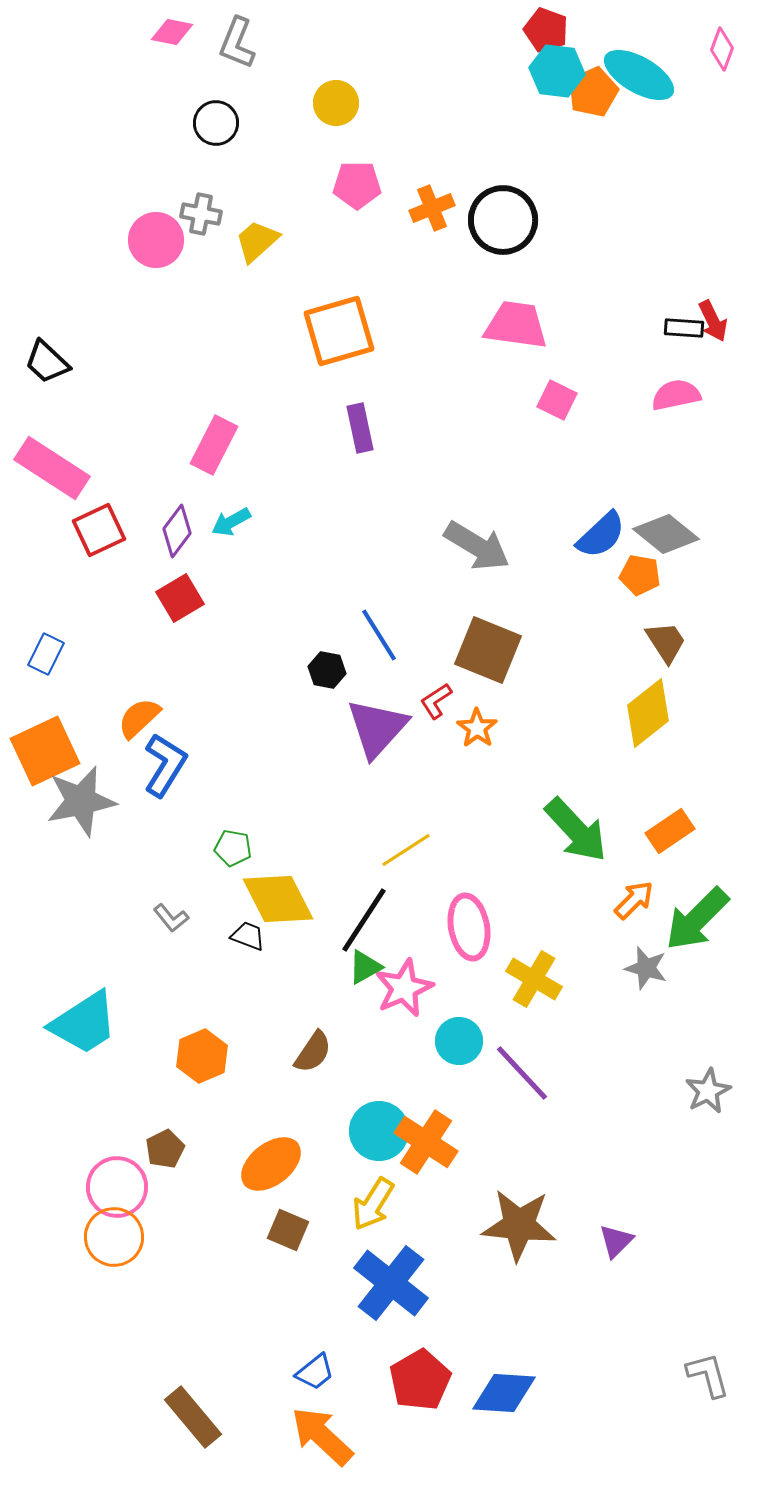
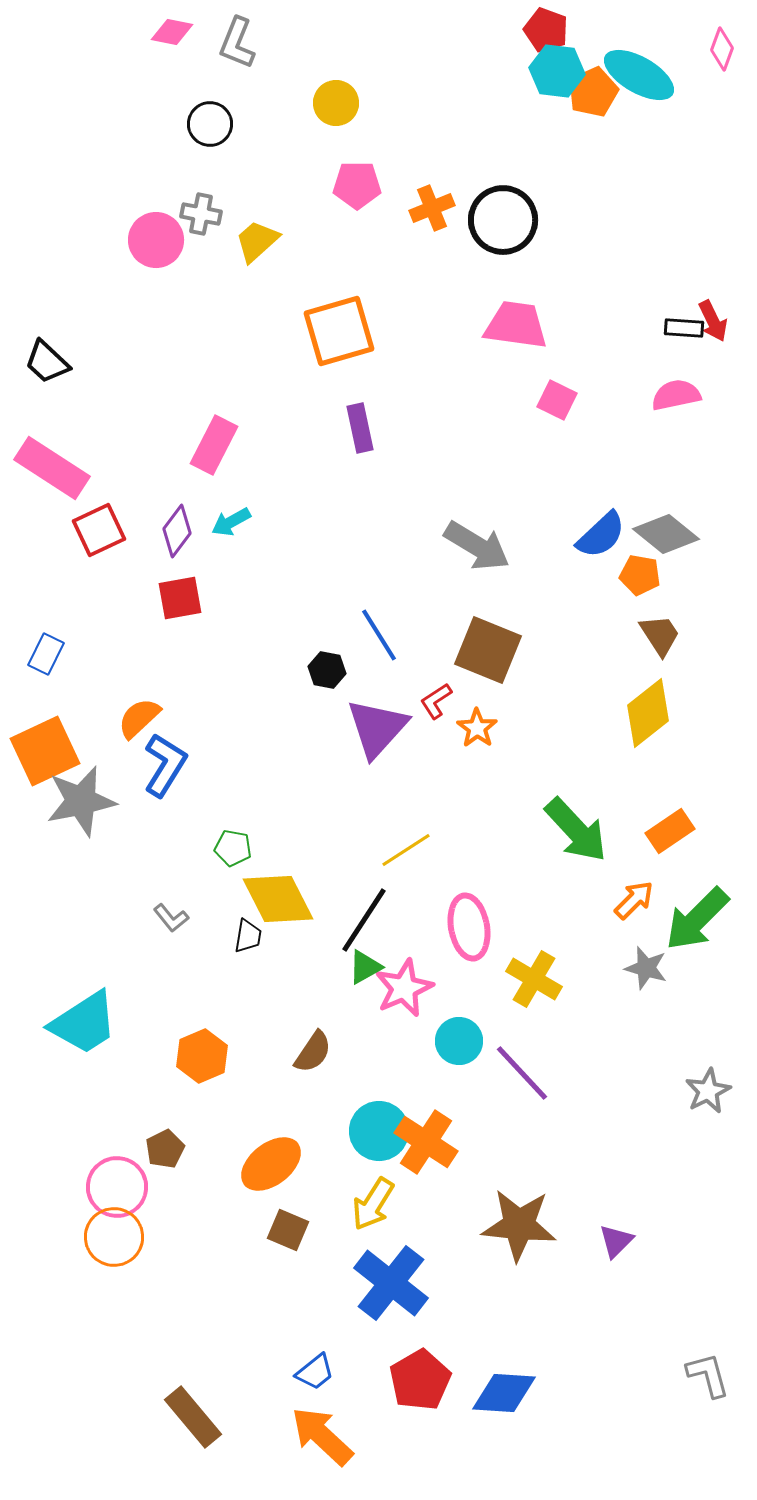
black circle at (216, 123): moved 6 px left, 1 px down
red square at (180, 598): rotated 21 degrees clockwise
brown trapezoid at (666, 642): moved 6 px left, 7 px up
black trapezoid at (248, 936): rotated 78 degrees clockwise
